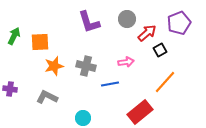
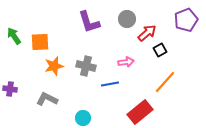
purple pentagon: moved 7 px right, 3 px up
green arrow: rotated 60 degrees counterclockwise
gray L-shape: moved 2 px down
